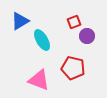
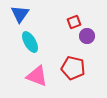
blue triangle: moved 7 px up; rotated 24 degrees counterclockwise
cyan ellipse: moved 12 px left, 2 px down
pink triangle: moved 2 px left, 4 px up
